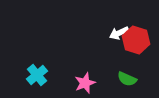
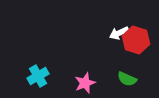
cyan cross: moved 1 px right, 1 px down; rotated 10 degrees clockwise
